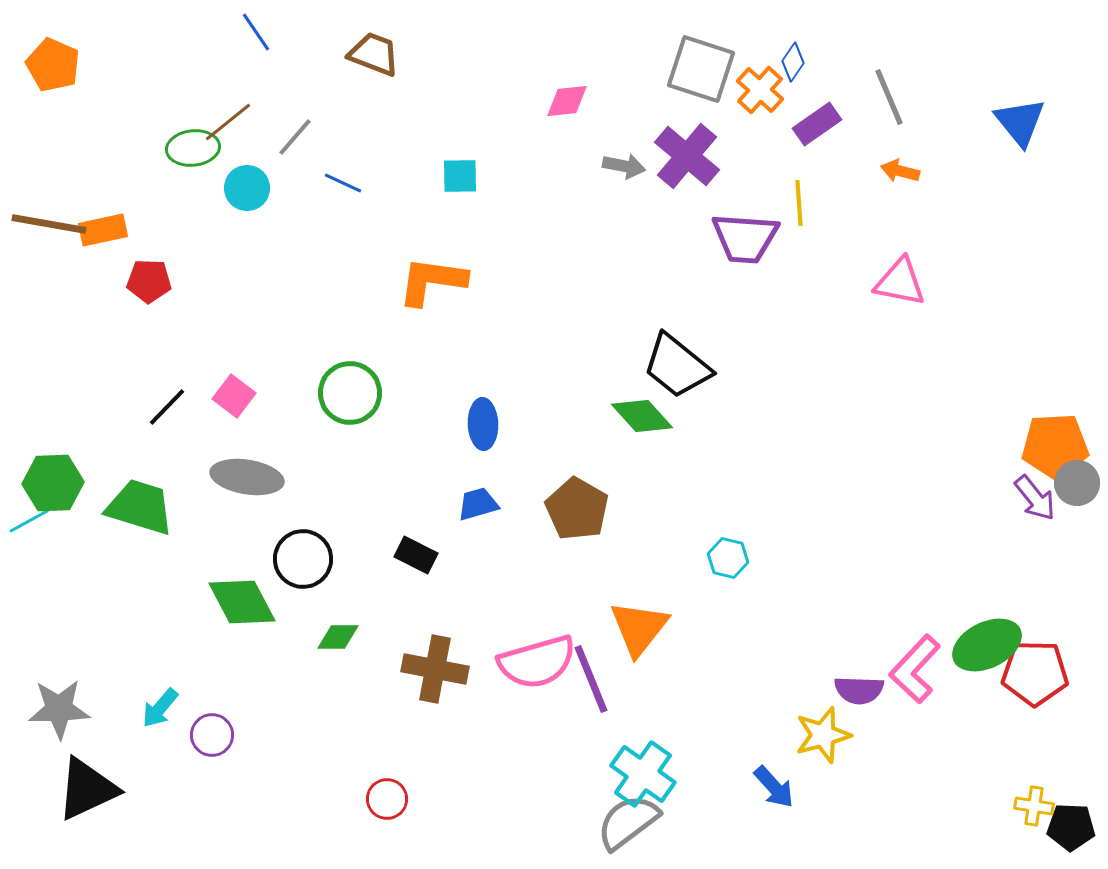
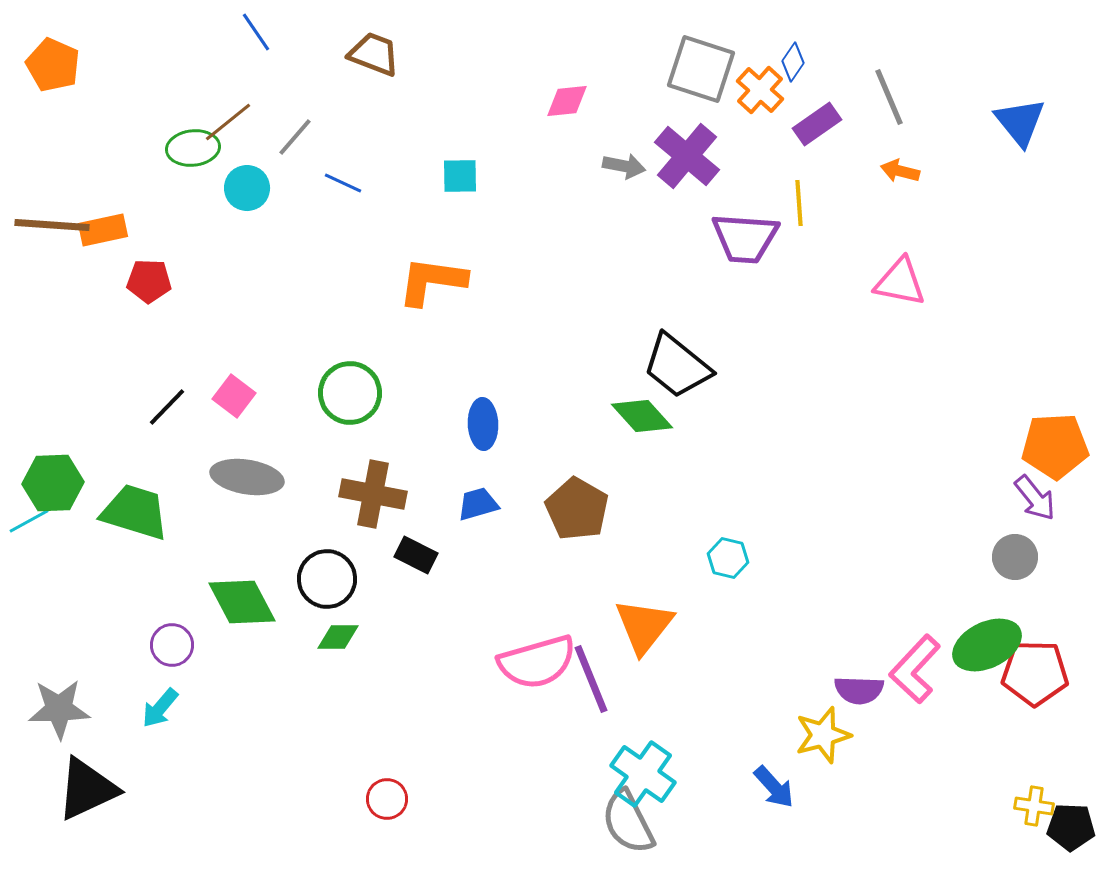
brown line at (49, 224): moved 3 px right, 1 px down; rotated 6 degrees counterclockwise
gray circle at (1077, 483): moved 62 px left, 74 px down
green trapezoid at (140, 507): moved 5 px left, 5 px down
black circle at (303, 559): moved 24 px right, 20 px down
orange triangle at (639, 628): moved 5 px right, 2 px up
brown cross at (435, 669): moved 62 px left, 175 px up
purple circle at (212, 735): moved 40 px left, 90 px up
gray semicircle at (628, 822): rotated 80 degrees counterclockwise
